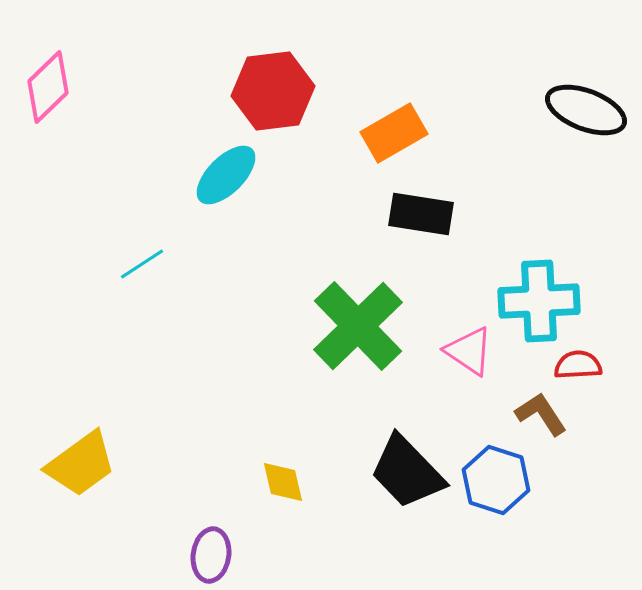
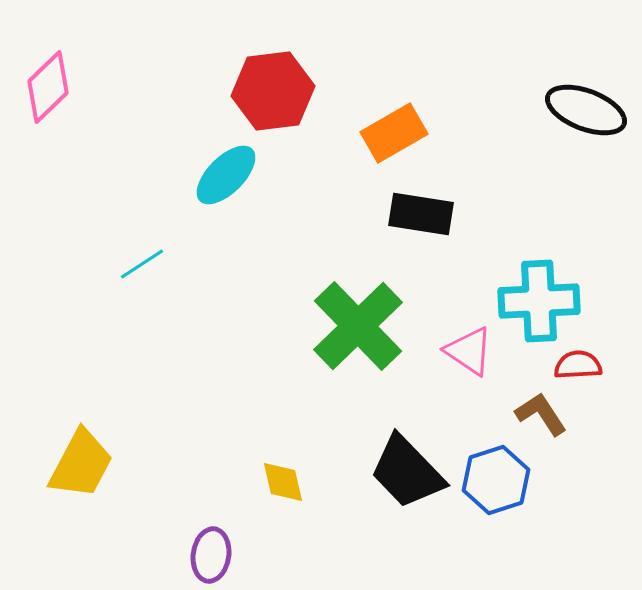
yellow trapezoid: rotated 26 degrees counterclockwise
blue hexagon: rotated 24 degrees clockwise
